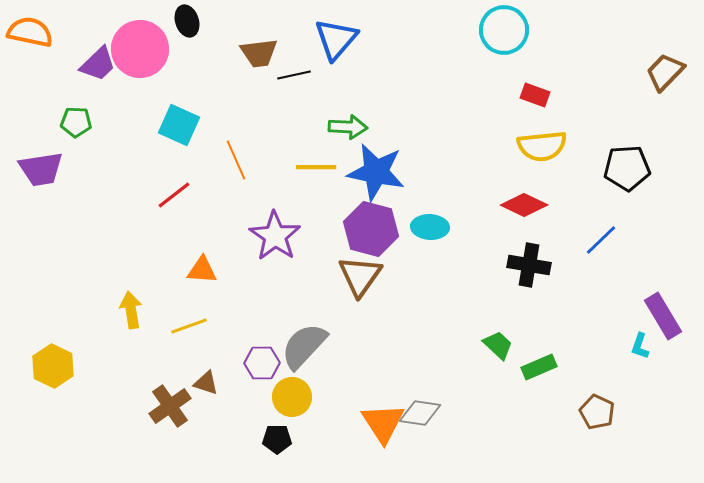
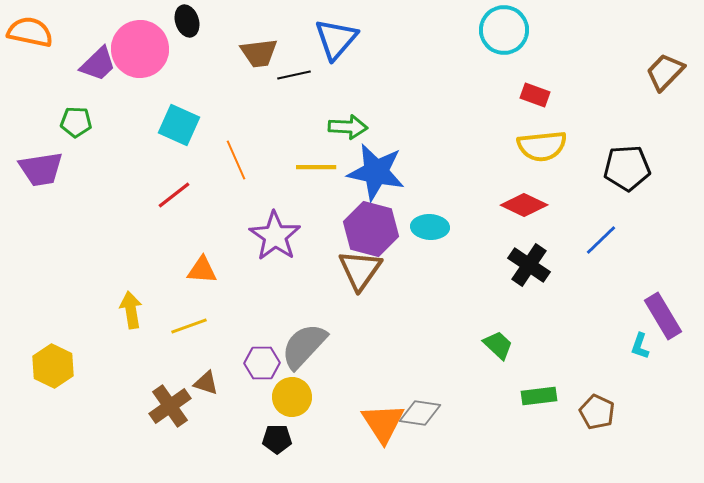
black cross at (529, 265): rotated 24 degrees clockwise
brown triangle at (360, 276): moved 6 px up
green rectangle at (539, 367): moved 29 px down; rotated 16 degrees clockwise
